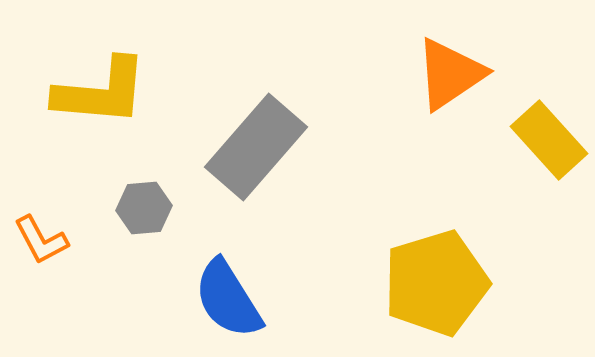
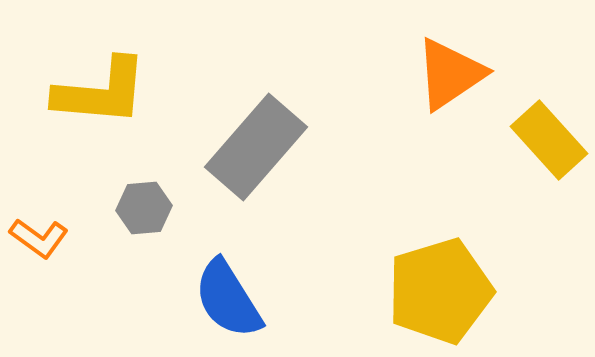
orange L-shape: moved 2 px left, 2 px up; rotated 26 degrees counterclockwise
yellow pentagon: moved 4 px right, 8 px down
